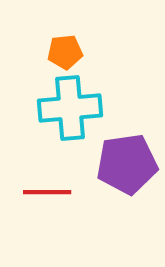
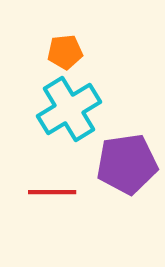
cyan cross: moved 1 px left, 1 px down; rotated 26 degrees counterclockwise
red line: moved 5 px right
